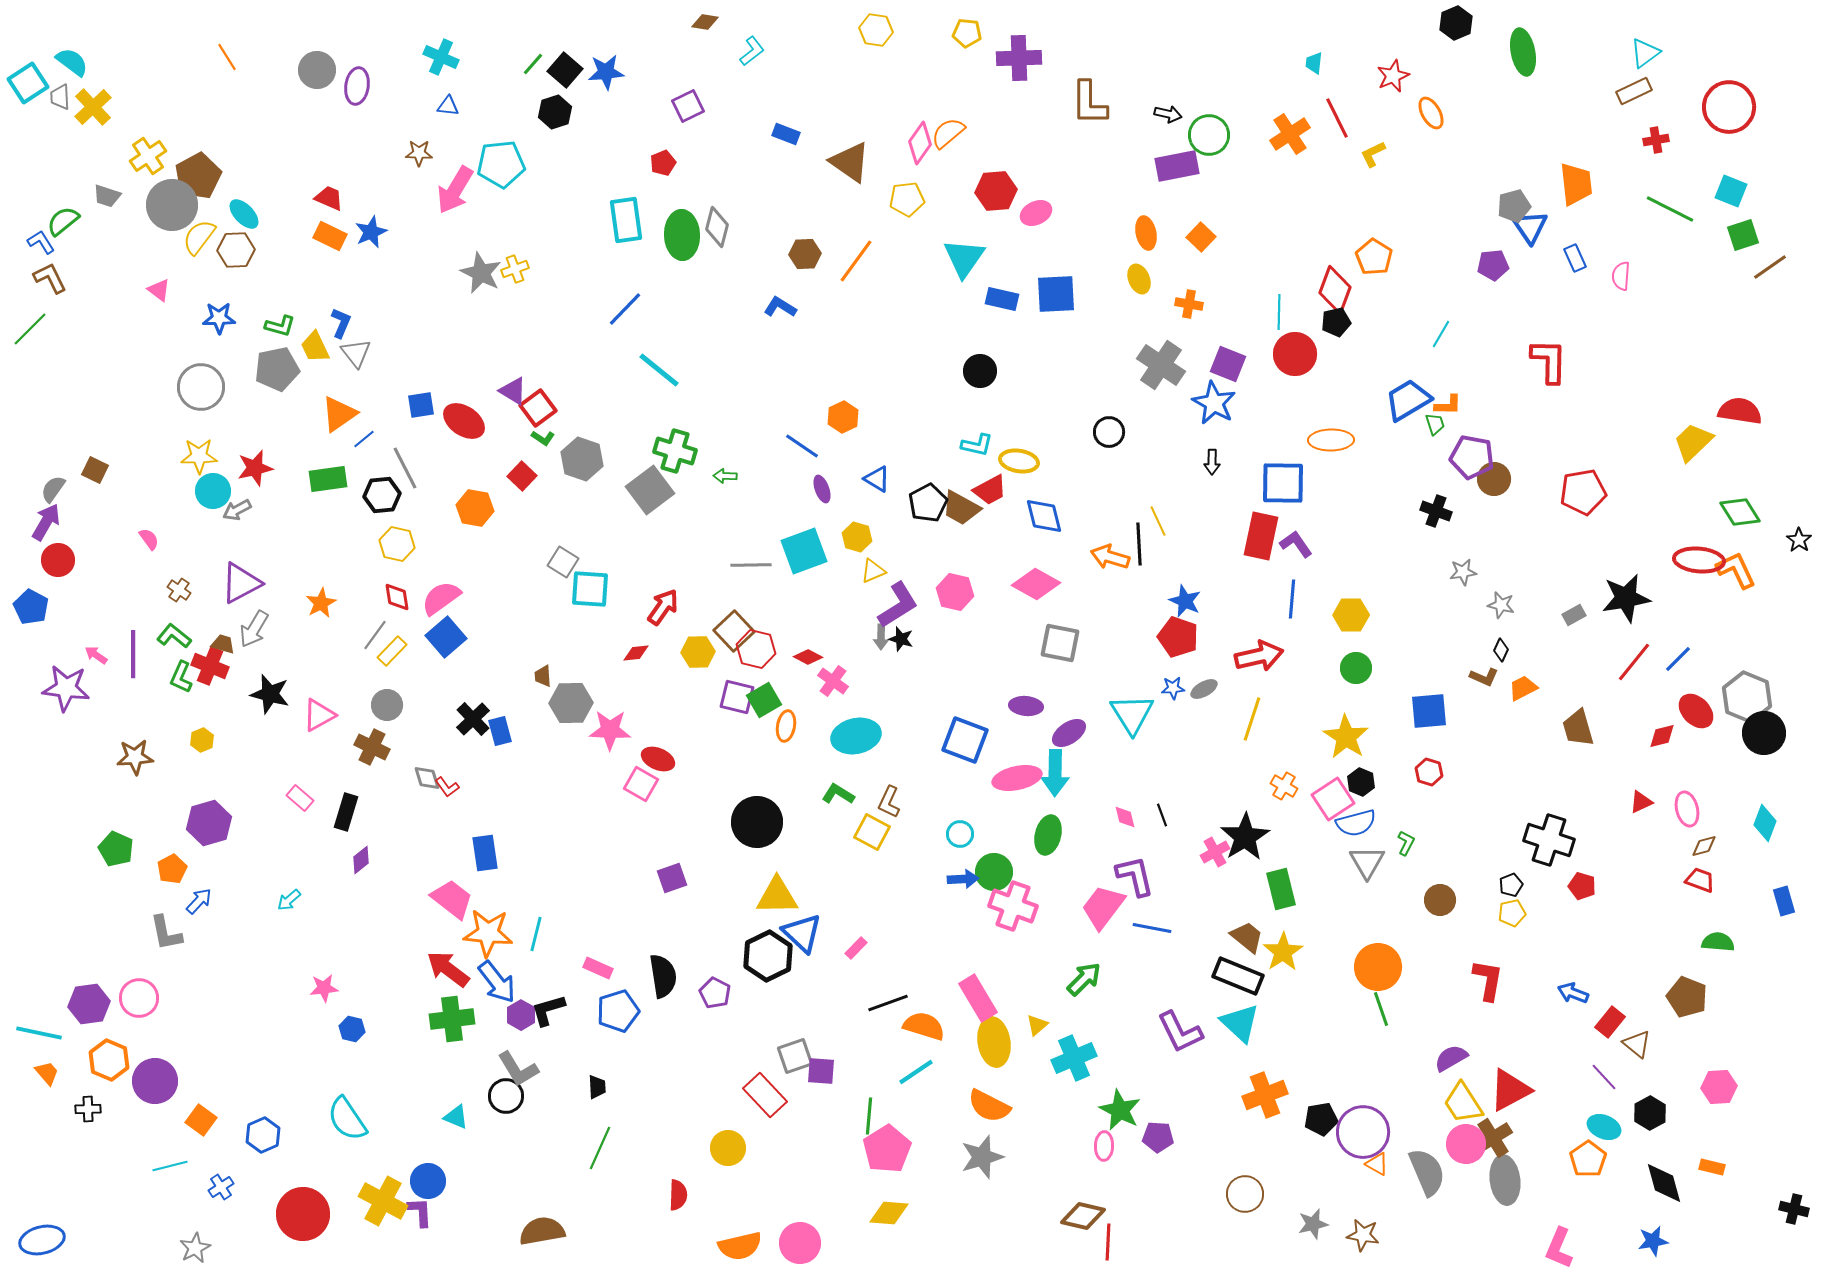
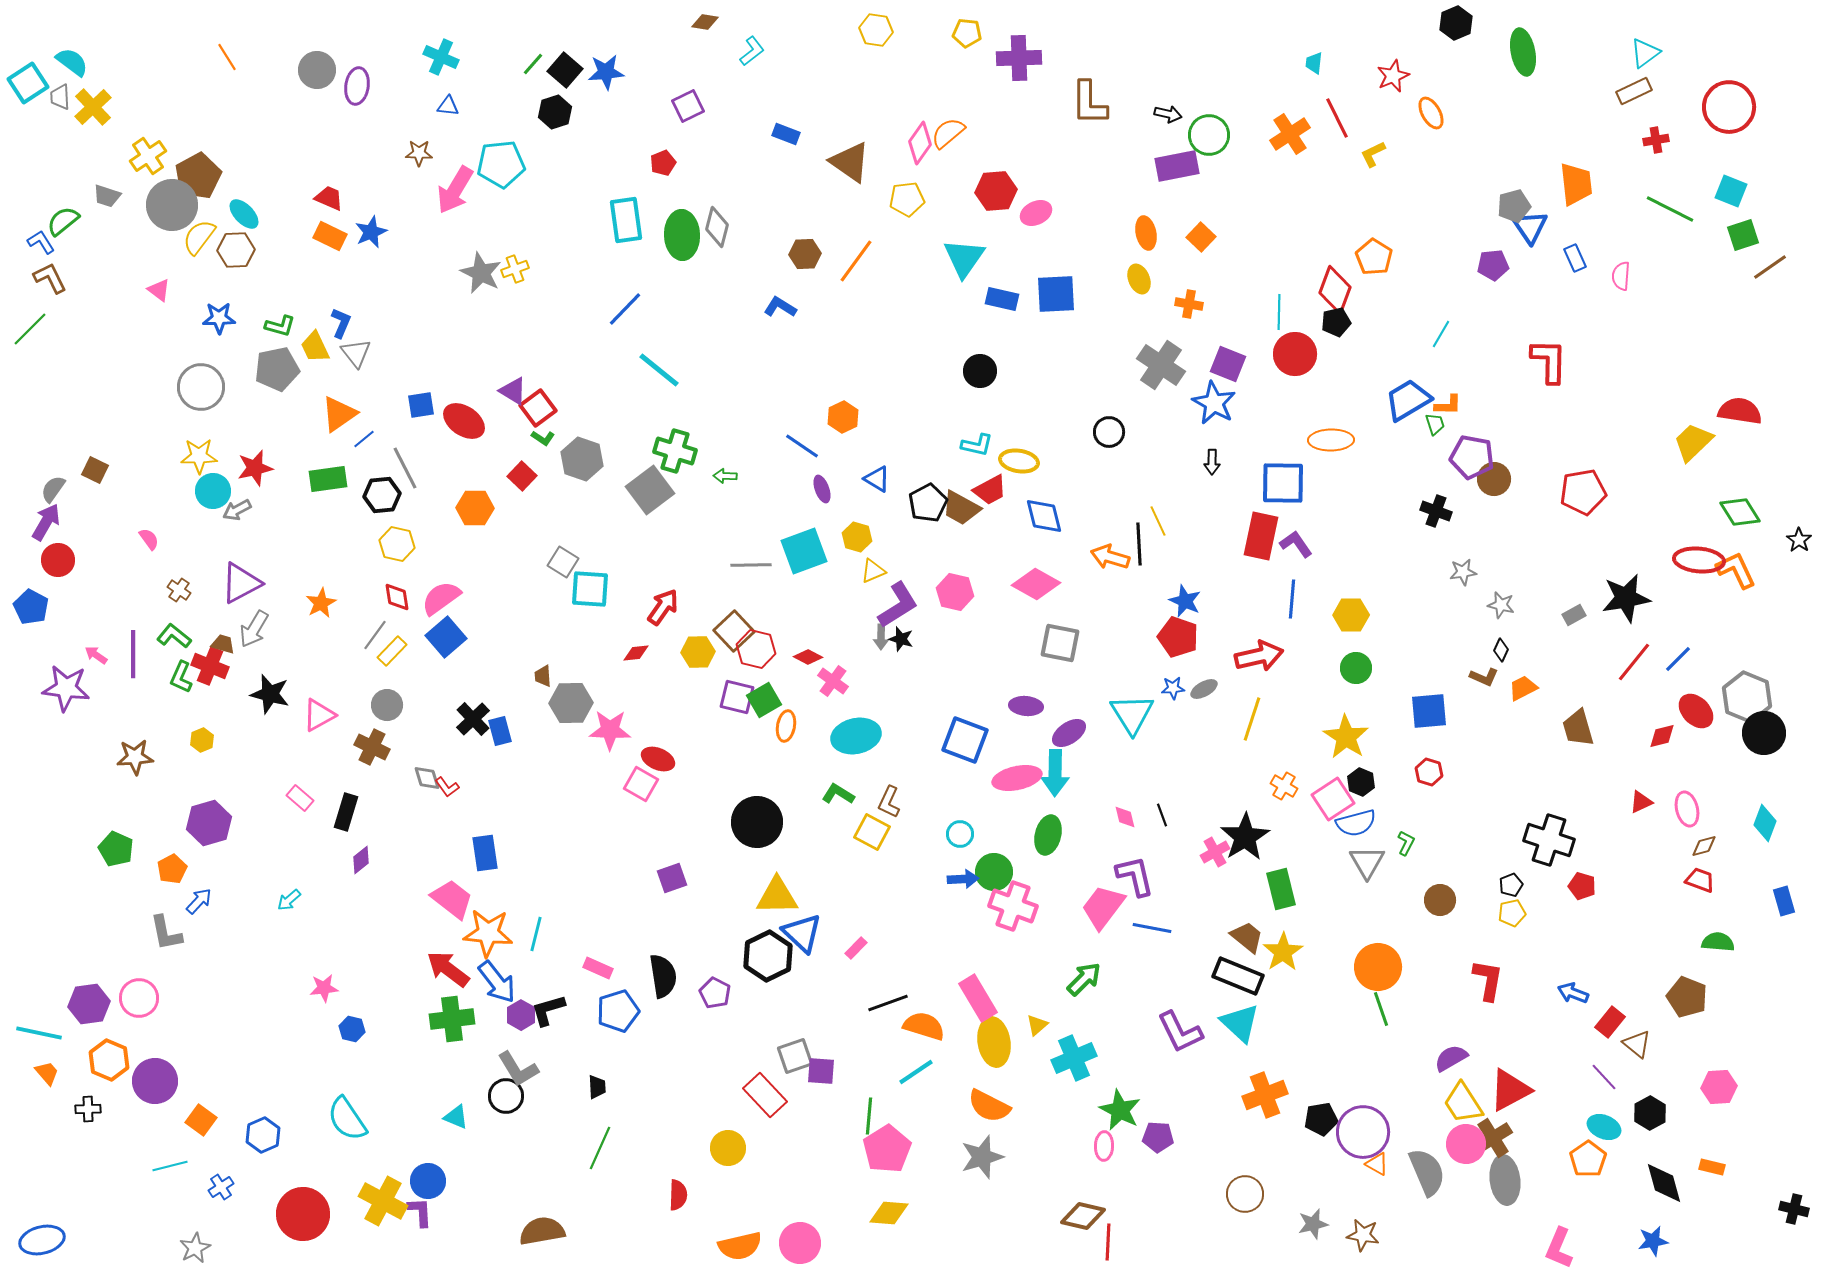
orange hexagon at (475, 508): rotated 9 degrees counterclockwise
